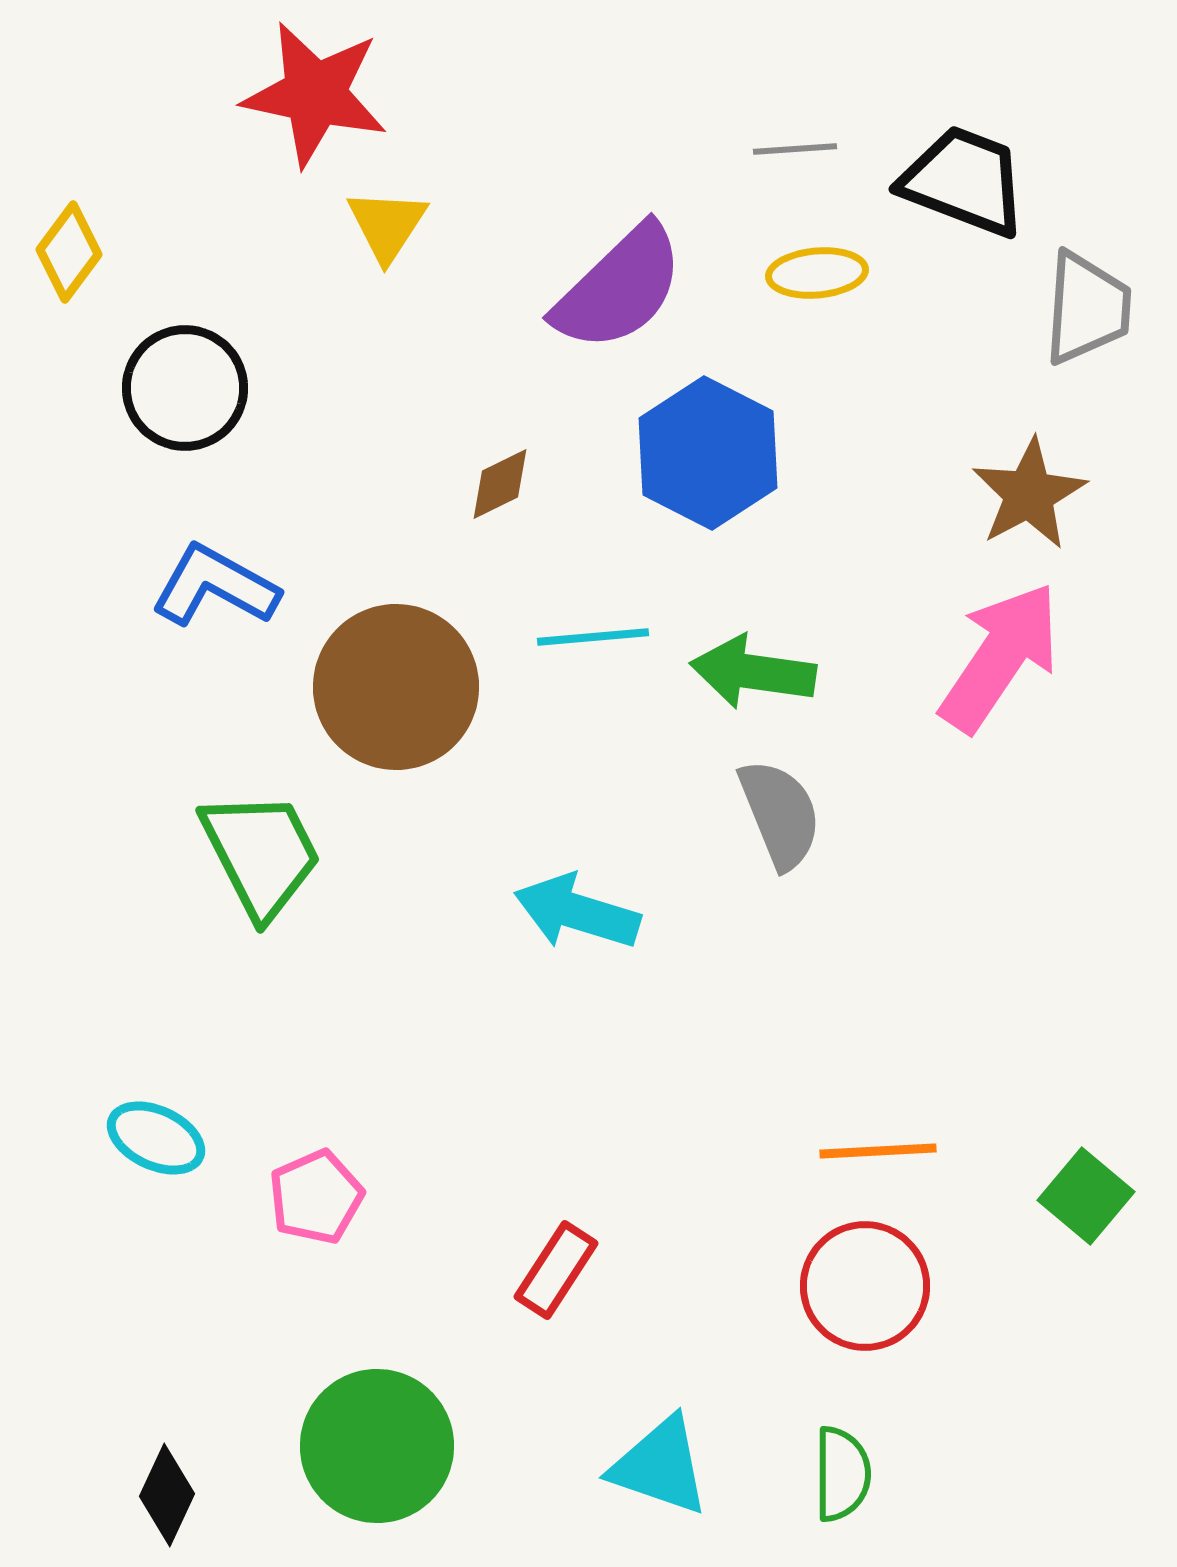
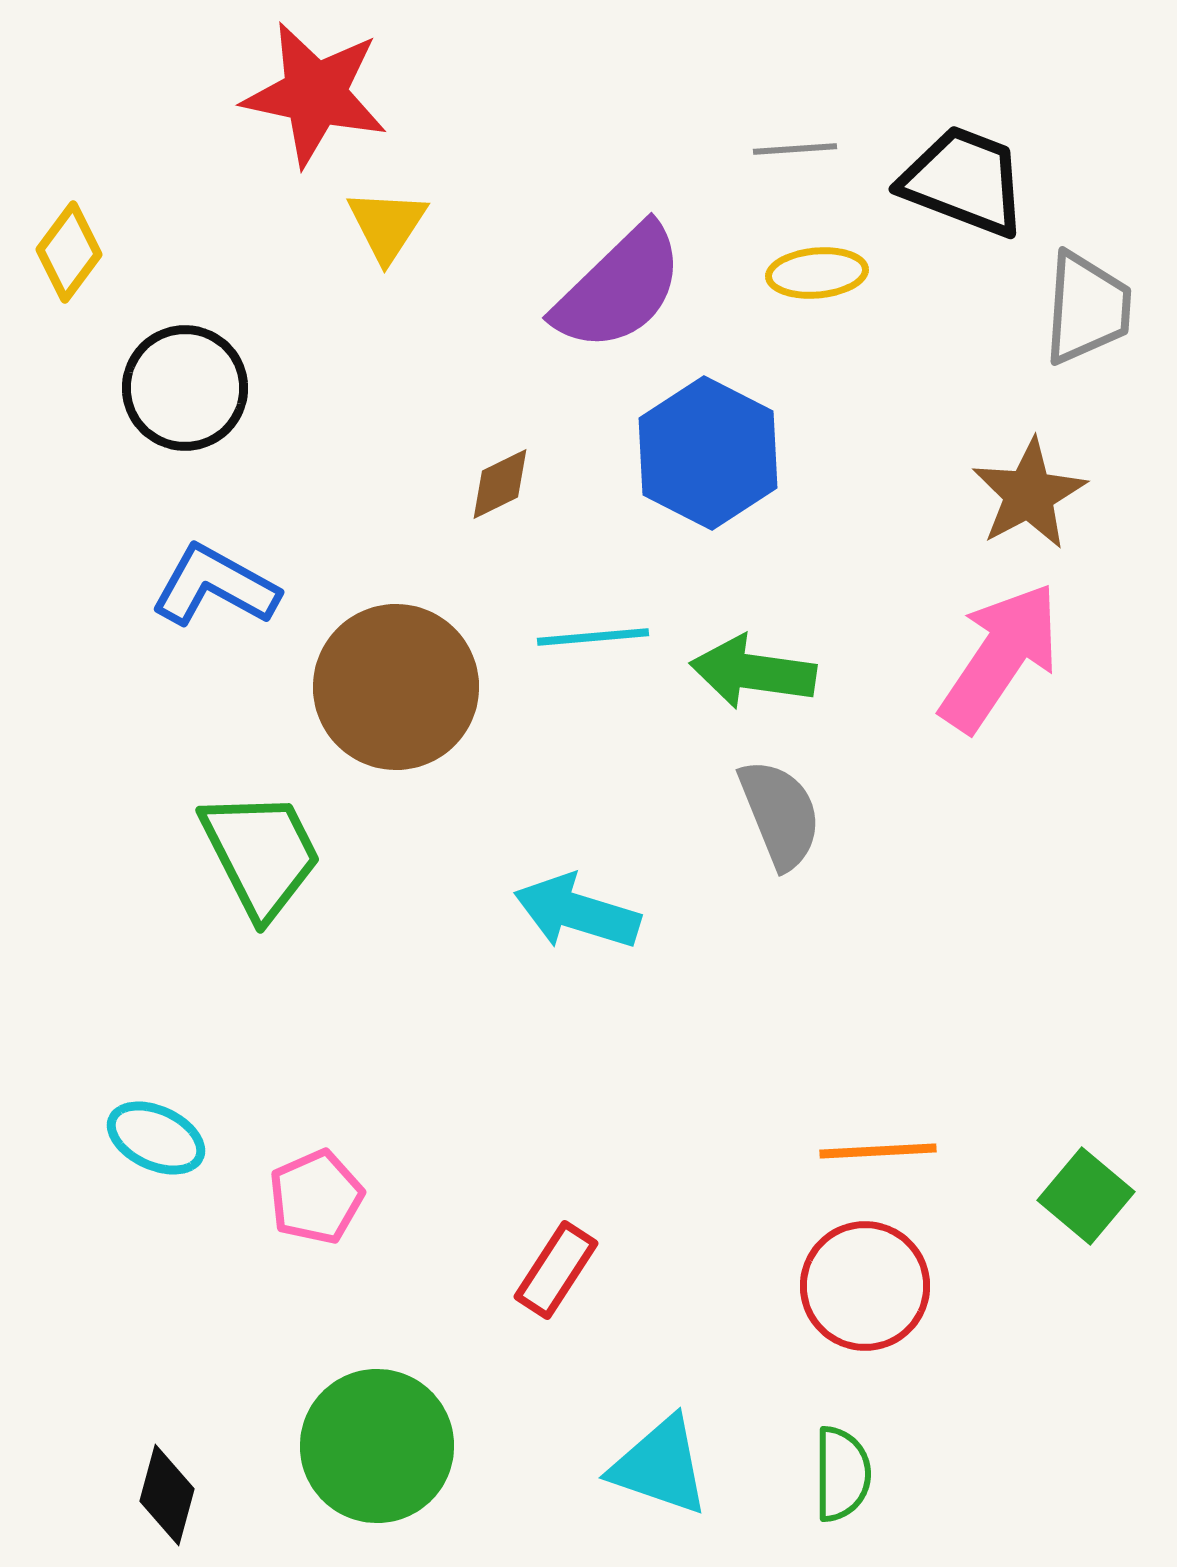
black diamond: rotated 10 degrees counterclockwise
